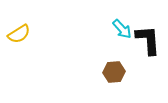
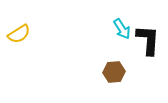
cyan arrow: rotated 10 degrees clockwise
black L-shape: rotated 8 degrees clockwise
